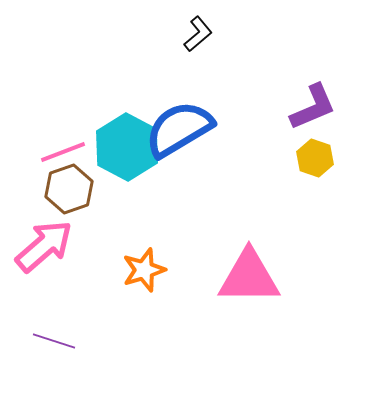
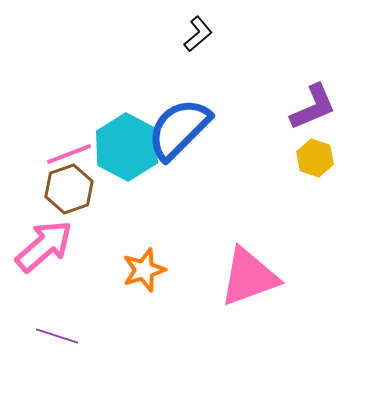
blue semicircle: rotated 14 degrees counterclockwise
pink line: moved 6 px right, 2 px down
pink triangle: rotated 20 degrees counterclockwise
purple line: moved 3 px right, 5 px up
